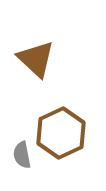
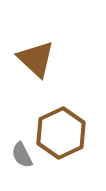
gray semicircle: rotated 16 degrees counterclockwise
